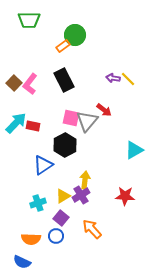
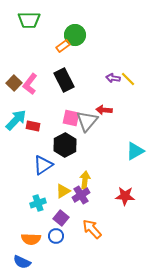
red arrow: rotated 147 degrees clockwise
cyan arrow: moved 3 px up
cyan triangle: moved 1 px right, 1 px down
yellow triangle: moved 5 px up
